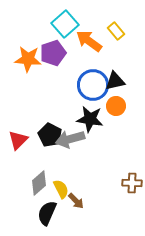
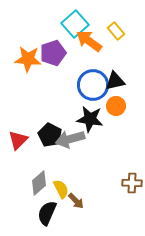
cyan square: moved 10 px right
